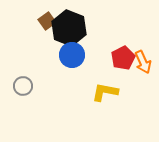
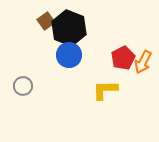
brown square: moved 1 px left
blue circle: moved 3 px left
orange arrow: rotated 50 degrees clockwise
yellow L-shape: moved 2 px up; rotated 12 degrees counterclockwise
